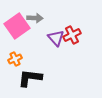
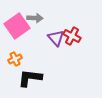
red cross: moved 1 px down; rotated 36 degrees counterclockwise
